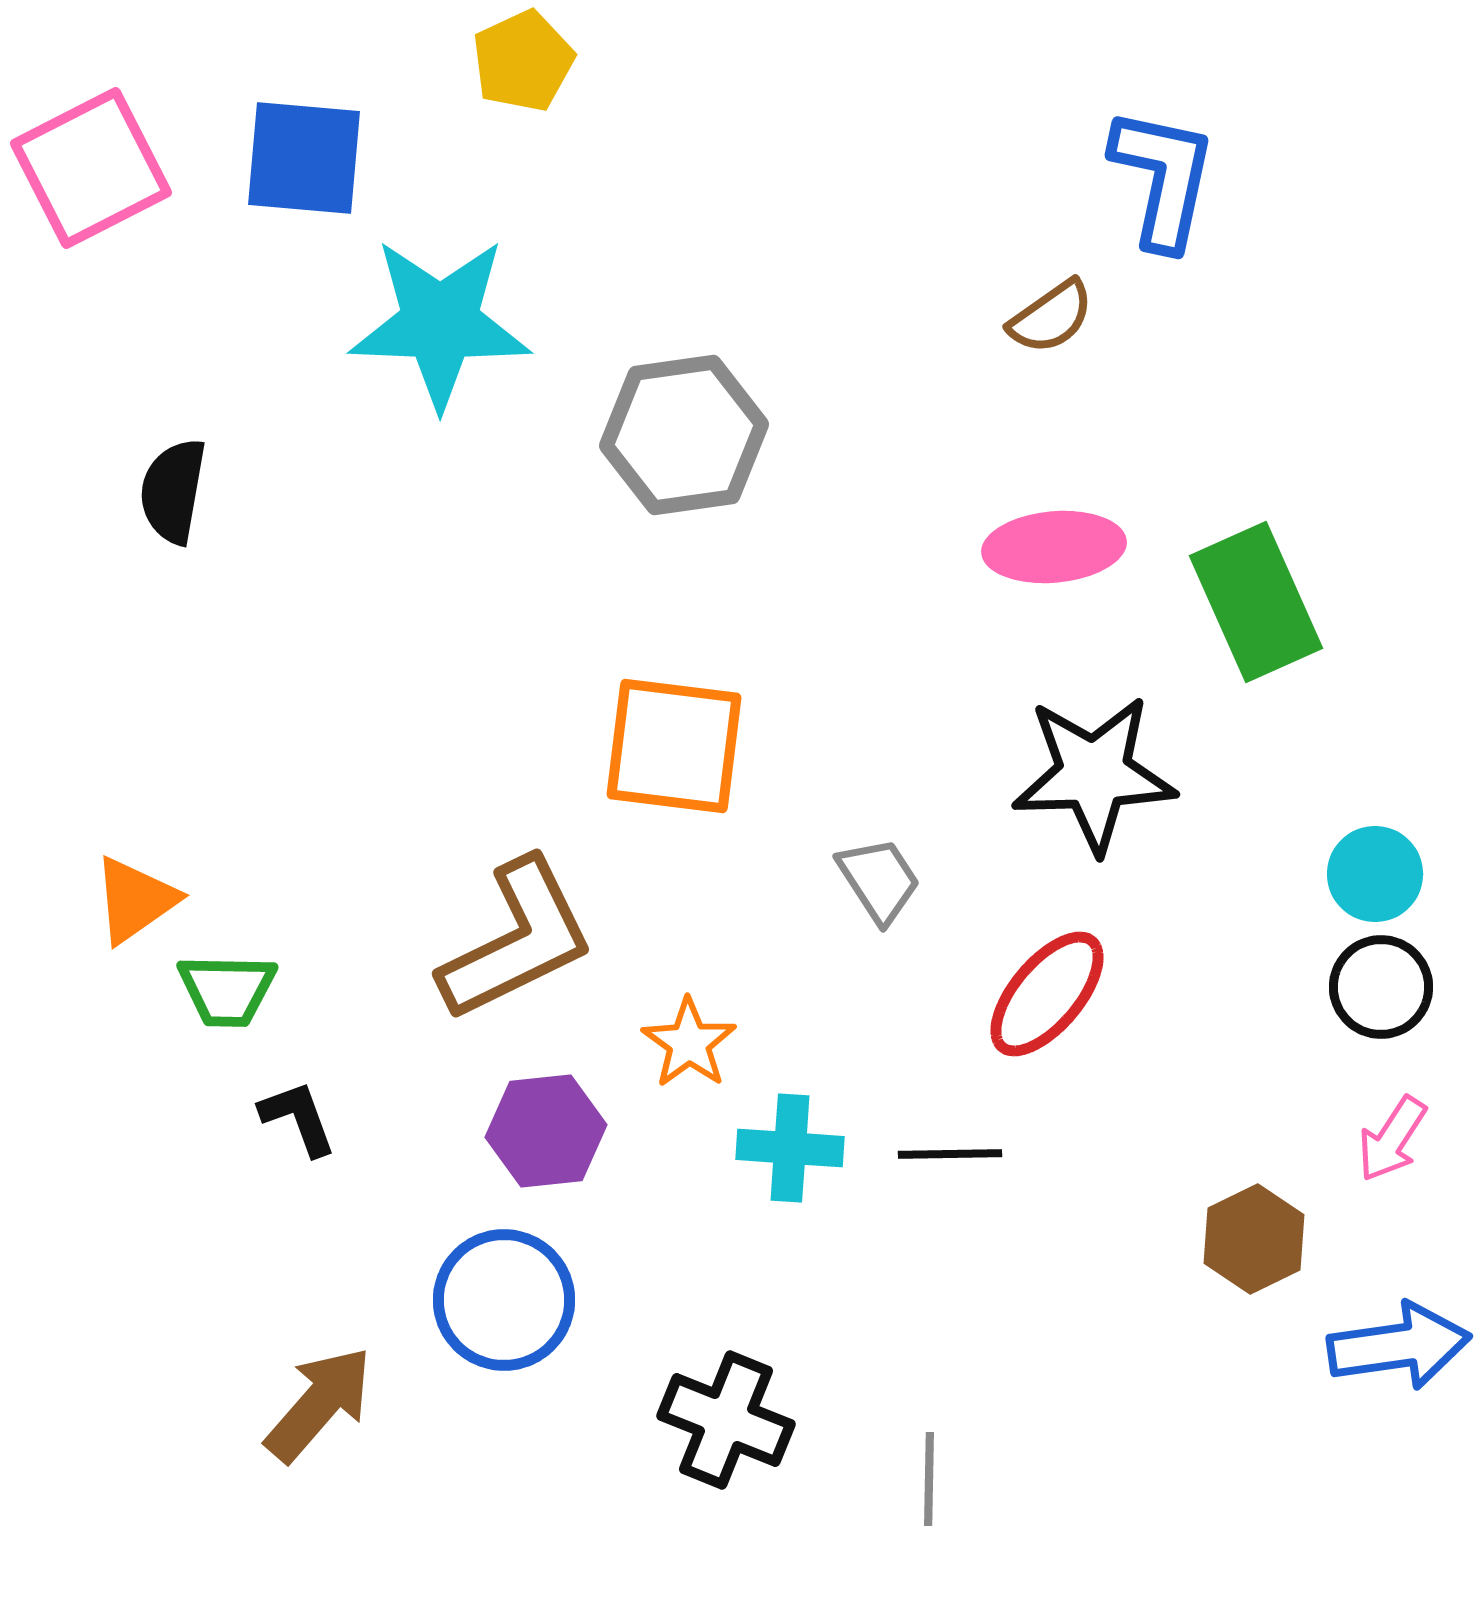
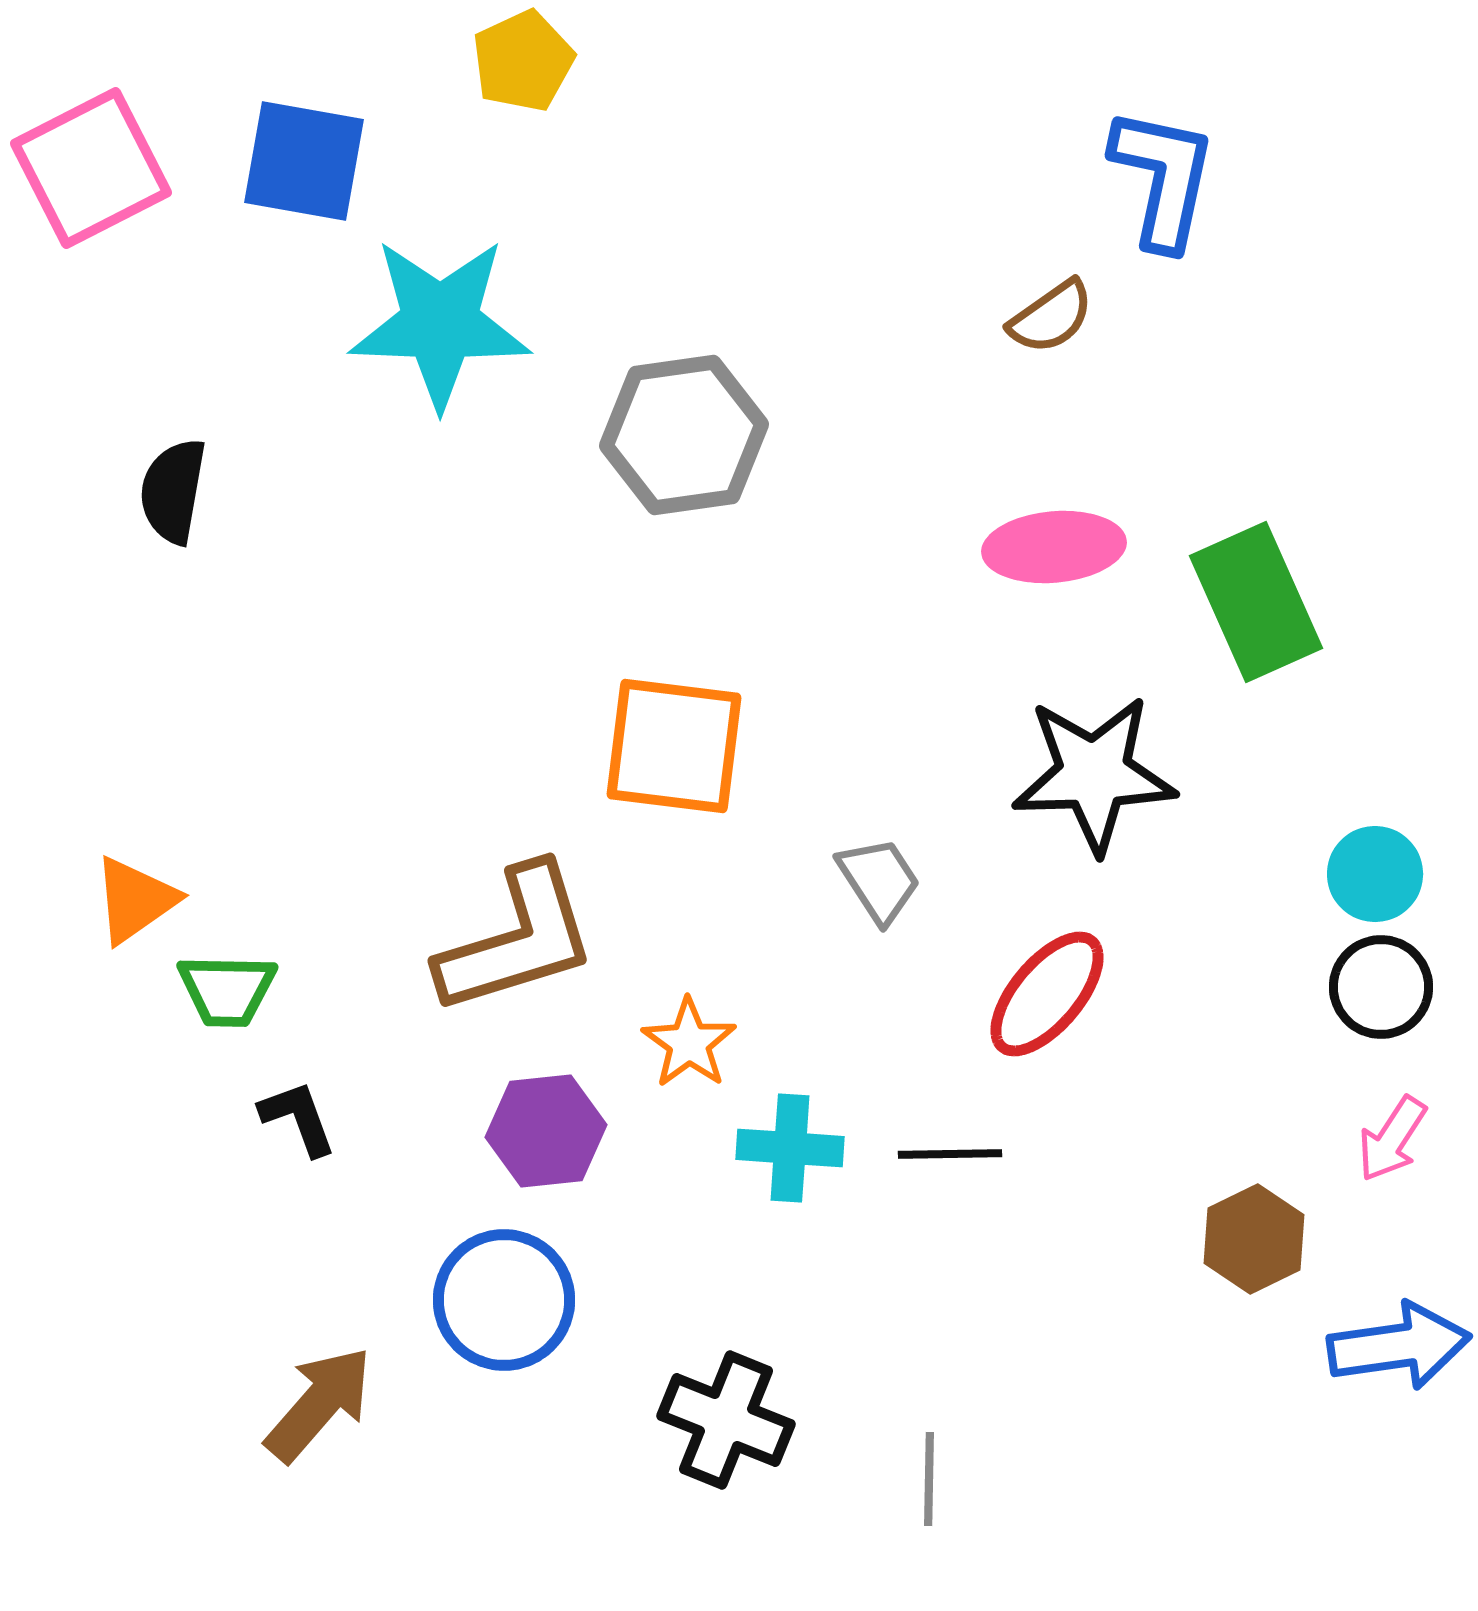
blue square: moved 3 px down; rotated 5 degrees clockwise
brown L-shape: rotated 9 degrees clockwise
